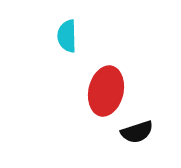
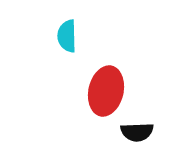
black semicircle: rotated 16 degrees clockwise
